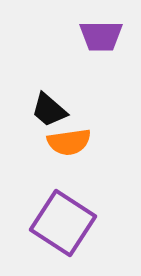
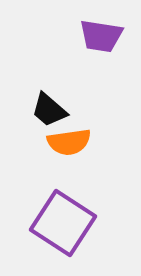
purple trapezoid: rotated 9 degrees clockwise
